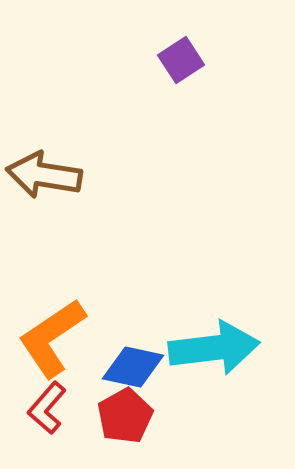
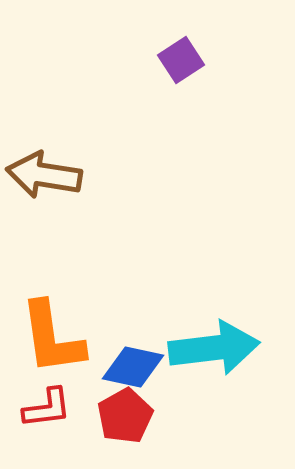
orange L-shape: rotated 64 degrees counterclockwise
red L-shape: rotated 138 degrees counterclockwise
